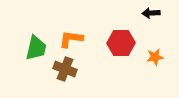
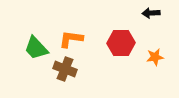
green trapezoid: rotated 124 degrees clockwise
